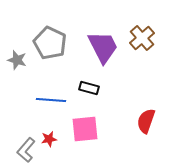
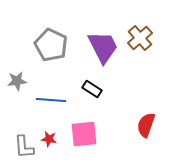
brown cross: moved 2 px left
gray pentagon: moved 1 px right, 2 px down
gray star: moved 21 px down; rotated 24 degrees counterclockwise
black rectangle: moved 3 px right, 1 px down; rotated 18 degrees clockwise
red semicircle: moved 4 px down
pink square: moved 1 px left, 5 px down
red star: rotated 21 degrees clockwise
gray L-shape: moved 2 px left, 3 px up; rotated 45 degrees counterclockwise
